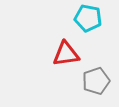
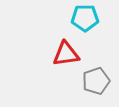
cyan pentagon: moved 3 px left; rotated 12 degrees counterclockwise
